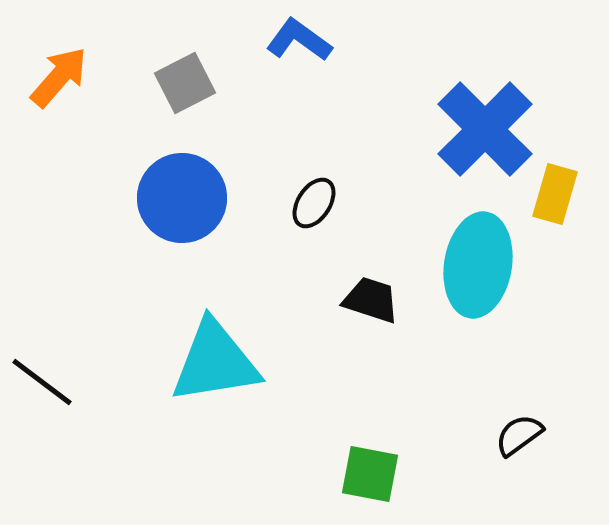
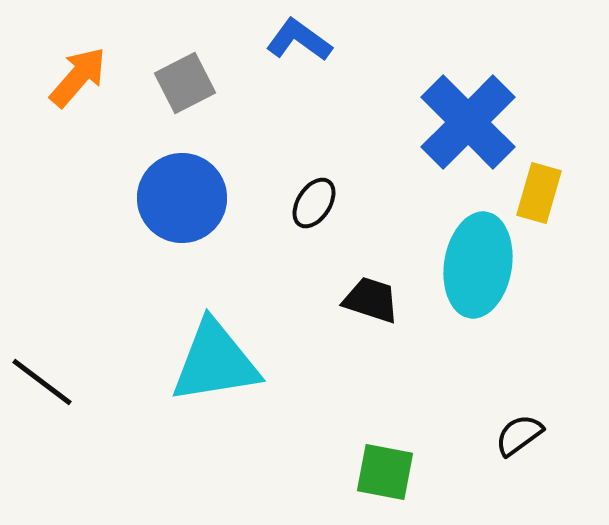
orange arrow: moved 19 px right
blue cross: moved 17 px left, 7 px up
yellow rectangle: moved 16 px left, 1 px up
green square: moved 15 px right, 2 px up
